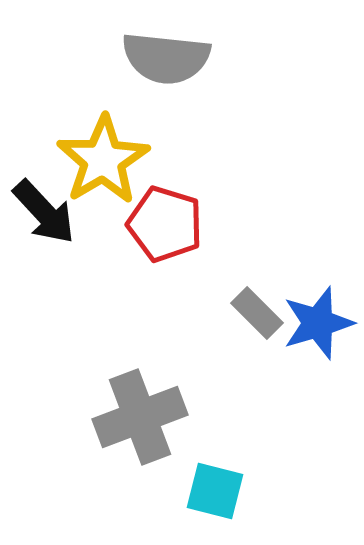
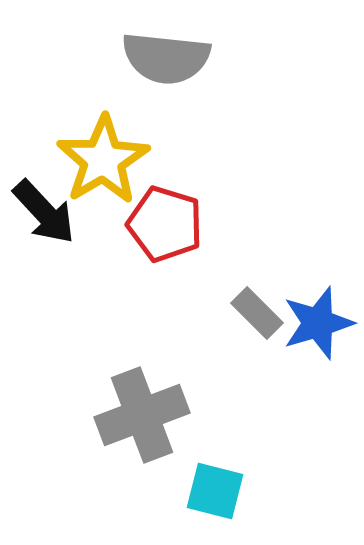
gray cross: moved 2 px right, 2 px up
